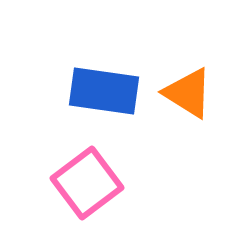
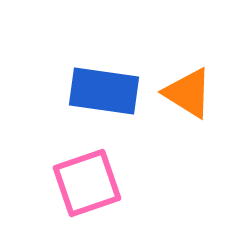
pink square: rotated 18 degrees clockwise
